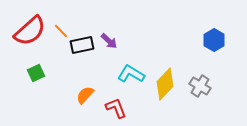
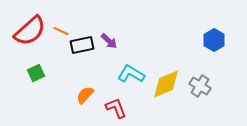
orange line: rotated 21 degrees counterclockwise
yellow diamond: moved 1 px right; rotated 24 degrees clockwise
